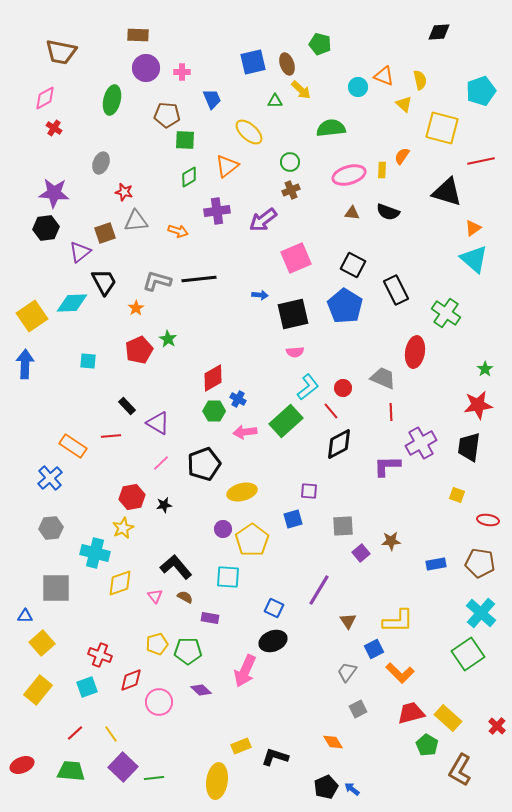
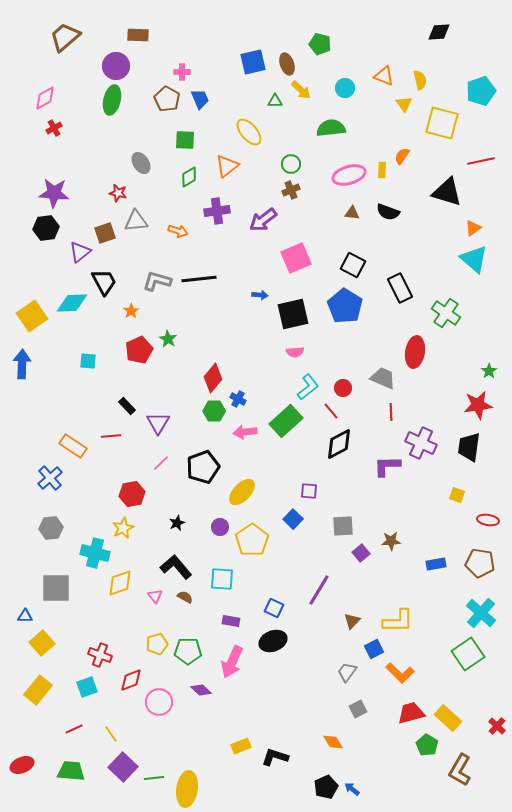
brown trapezoid at (61, 52): moved 4 px right, 15 px up; rotated 128 degrees clockwise
purple circle at (146, 68): moved 30 px left, 2 px up
cyan circle at (358, 87): moved 13 px left, 1 px down
blue trapezoid at (212, 99): moved 12 px left
yellow triangle at (404, 104): rotated 12 degrees clockwise
brown pentagon at (167, 115): moved 16 px up; rotated 25 degrees clockwise
red cross at (54, 128): rotated 28 degrees clockwise
yellow square at (442, 128): moved 5 px up
yellow ellipse at (249, 132): rotated 8 degrees clockwise
green circle at (290, 162): moved 1 px right, 2 px down
gray ellipse at (101, 163): moved 40 px right; rotated 55 degrees counterclockwise
red star at (124, 192): moved 6 px left, 1 px down
black rectangle at (396, 290): moved 4 px right, 2 px up
orange star at (136, 308): moved 5 px left, 3 px down
blue arrow at (25, 364): moved 3 px left
green star at (485, 369): moved 4 px right, 2 px down
red diamond at (213, 378): rotated 20 degrees counterclockwise
purple triangle at (158, 423): rotated 30 degrees clockwise
purple cross at (421, 443): rotated 36 degrees counterclockwise
black pentagon at (204, 464): moved 1 px left, 3 px down
yellow ellipse at (242, 492): rotated 32 degrees counterclockwise
red hexagon at (132, 497): moved 3 px up
black star at (164, 505): moved 13 px right, 18 px down; rotated 14 degrees counterclockwise
blue square at (293, 519): rotated 30 degrees counterclockwise
purple circle at (223, 529): moved 3 px left, 2 px up
cyan square at (228, 577): moved 6 px left, 2 px down
purple rectangle at (210, 618): moved 21 px right, 3 px down
brown triangle at (348, 621): moved 4 px right; rotated 18 degrees clockwise
pink arrow at (245, 671): moved 13 px left, 9 px up
red line at (75, 733): moved 1 px left, 4 px up; rotated 18 degrees clockwise
yellow ellipse at (217, 781): moved 30 px left, 8 px down
